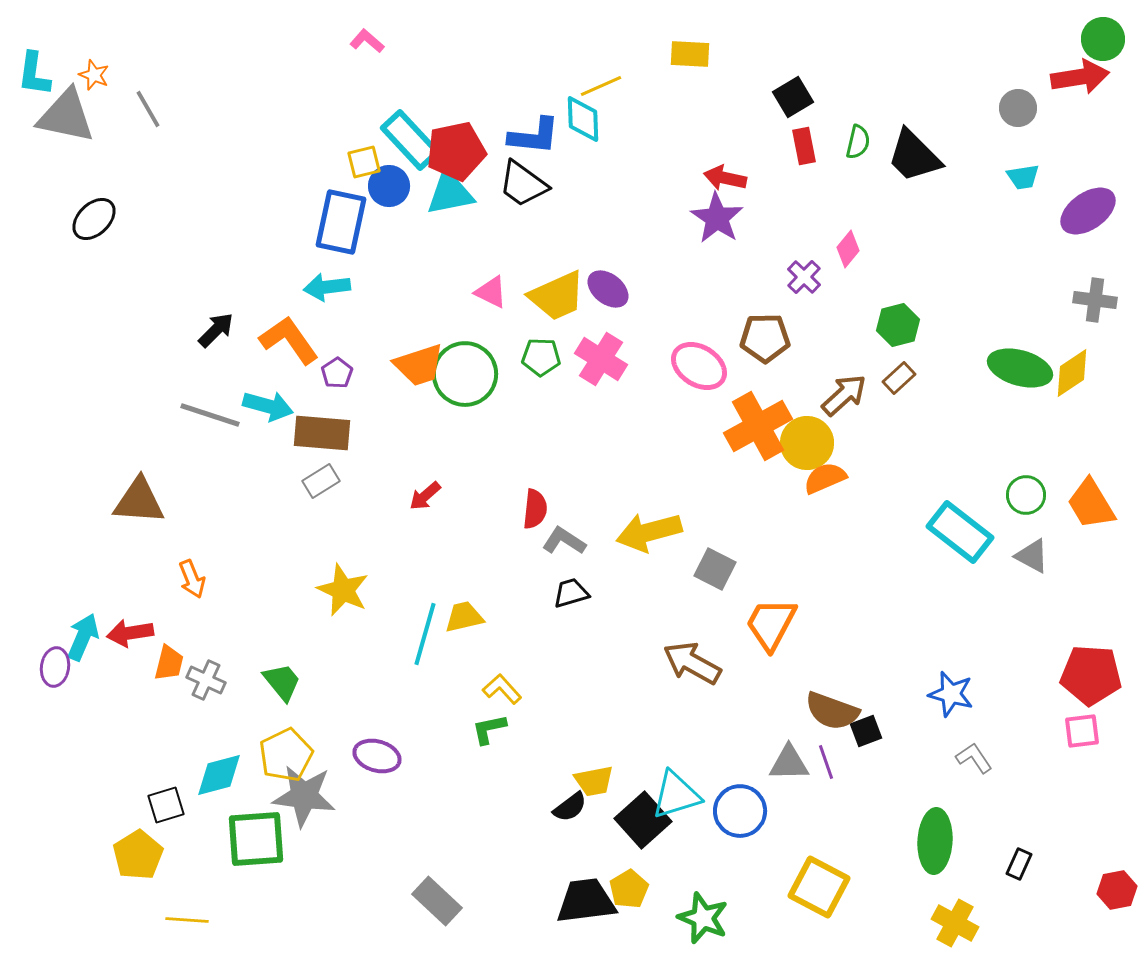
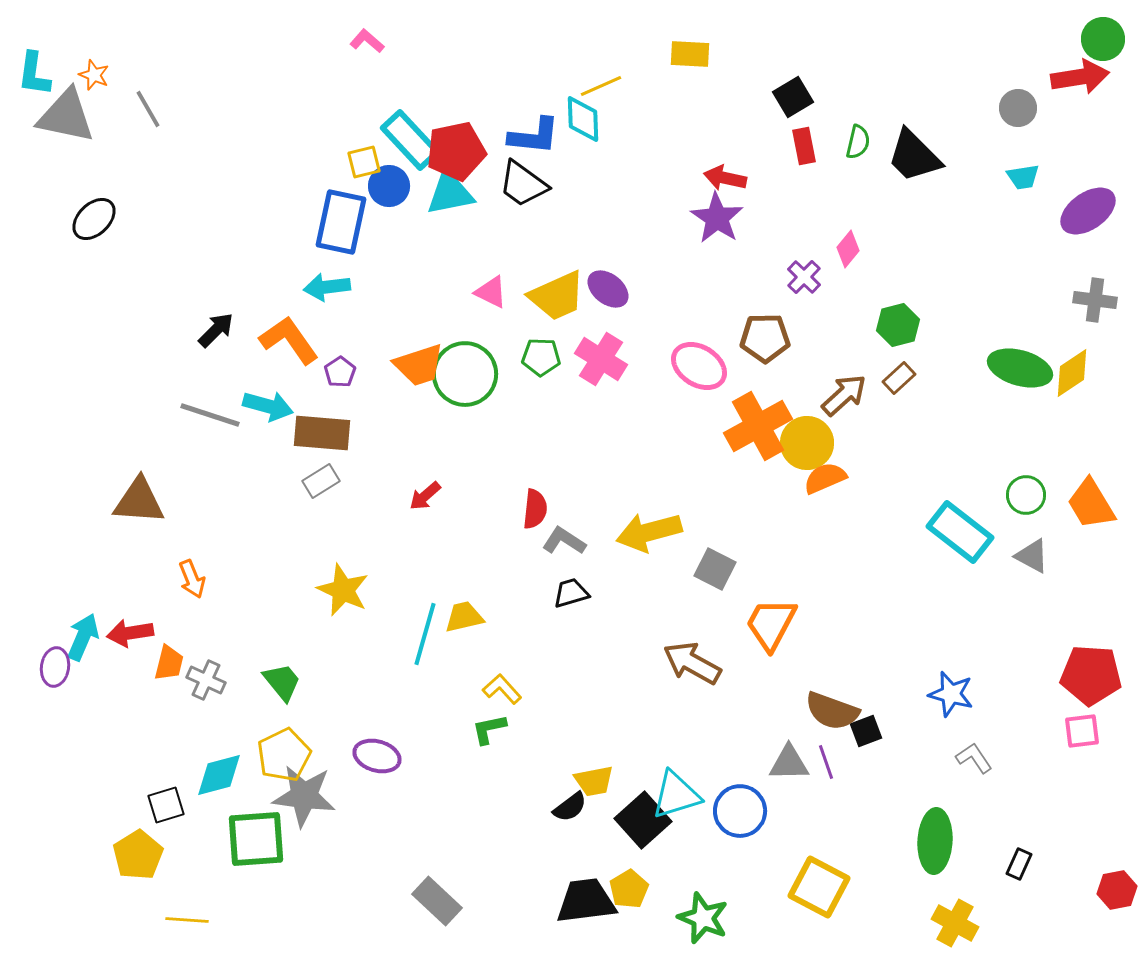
purple pentagon at (337, 373): moved 3 px right, 1 px up
yellow pentagon at (286, 755): moved 2 px left
